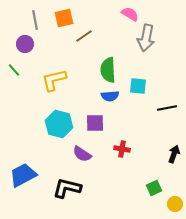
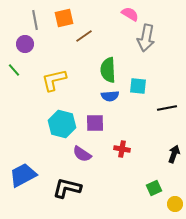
cyan hexagon: moved 3 px right
